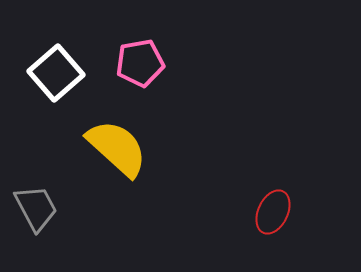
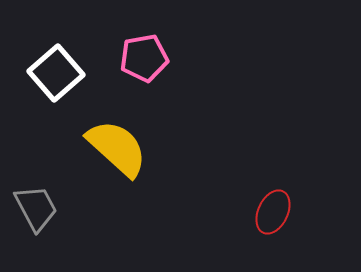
pink pentagon: moved 4 px right, 5 px up
